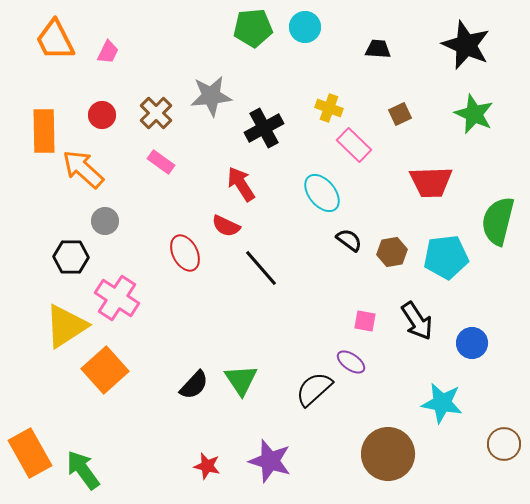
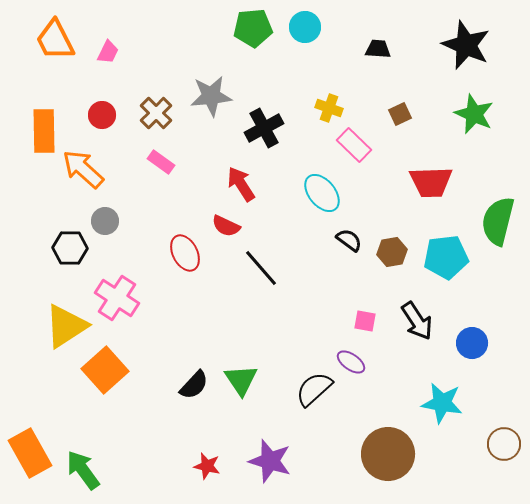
black hexagon at (71, 257): moved 1 px left, 9 px up
